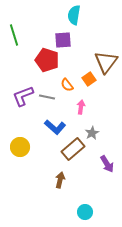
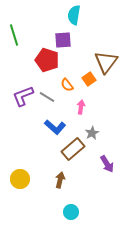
gray line: rotated 21 degrees clockwise
yellow circle: moved 32 px down
cyan circle: moved 14 px left
